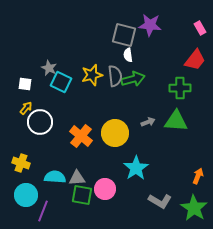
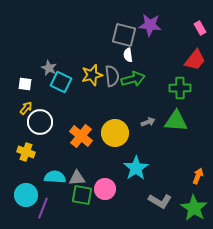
gray semicircle: moved 3 px left
yellow cross: moved 5 px right, 11 px up
purple line: moved 3 px up
